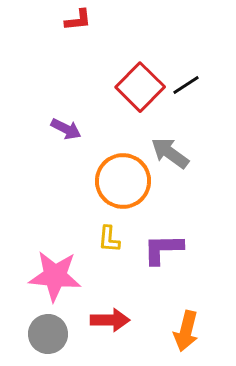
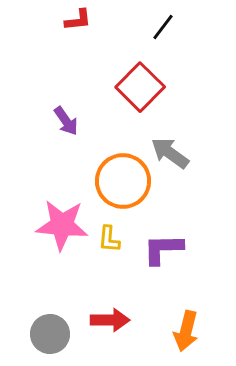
black line: moved 23 px left, 58 px up; rotated 20 degrees counterclockwise
purple arrow: moved 8 px up; rotated 28 degrees clockwise
pink star: moved 7 px right, 51 px up
gray circle: moved 2 px right
